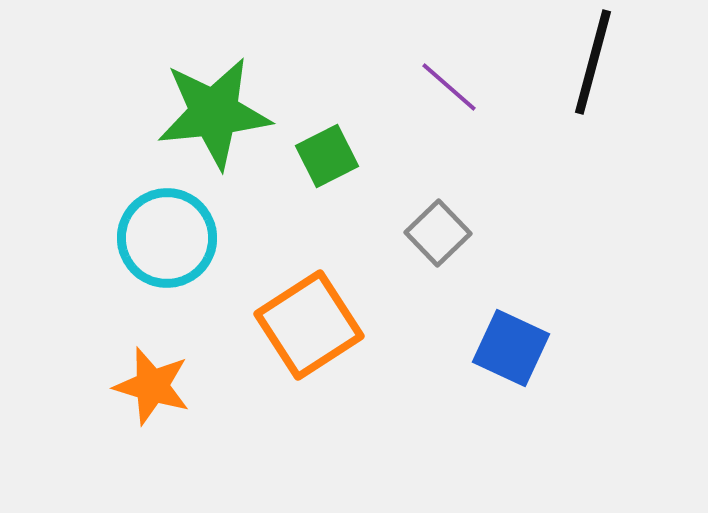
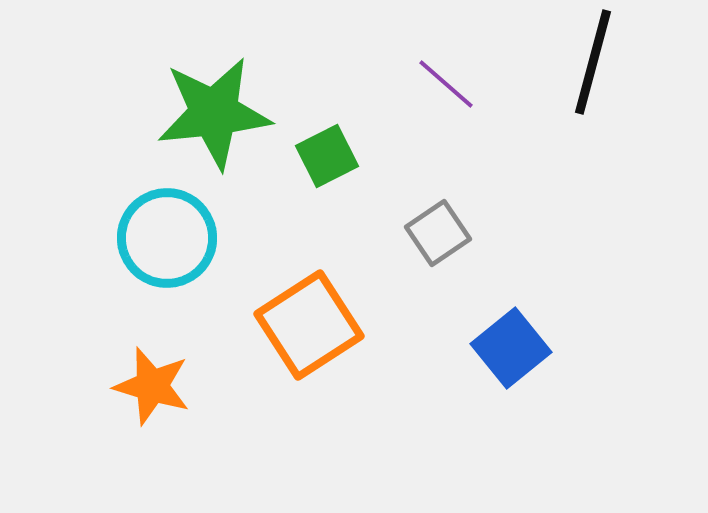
purple line: moved 3 px left, 3 px up
gray square: rotated 10 degrees clockwise
blue square: rotated 26 degrees clockwise
